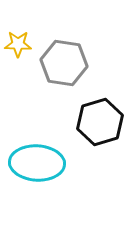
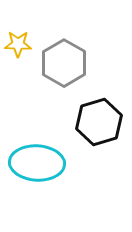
gray hexagon: rotated 21 degrees clockwise
black hexagon: moved 1 px left
